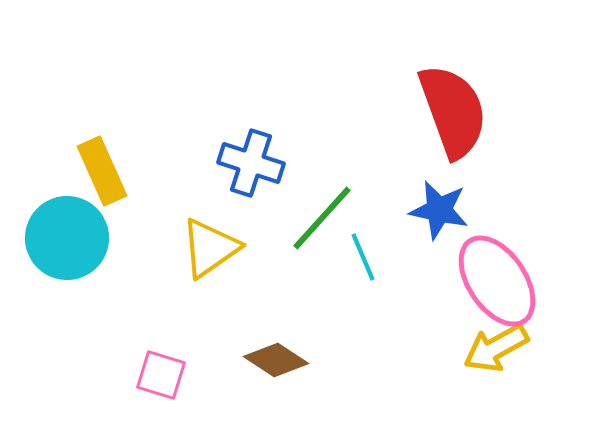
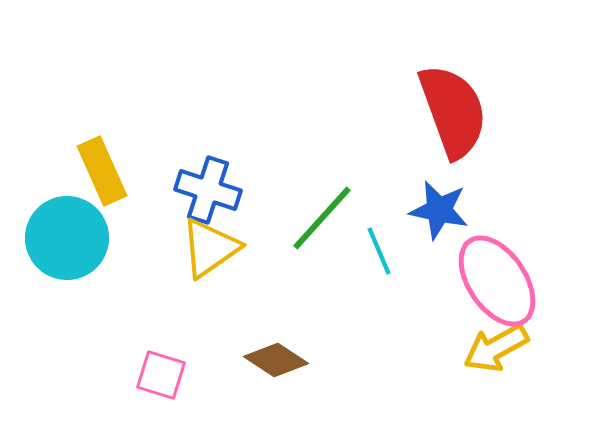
blue cross: moved 43 px left, 27 px down
cyan line: moved 16 px right, 6 px up
